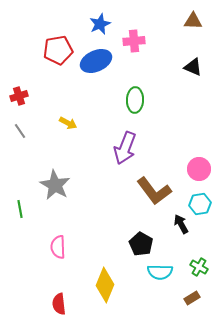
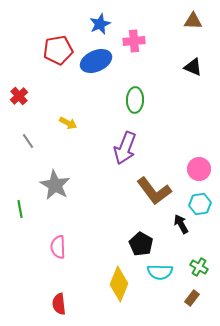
red cross: rotated 24 degrees counterclockwise
gray line: moved 8 px right, 10 px down
yellow diamond: moved 14 px right, 1 px up
brown rectangle: rotated 21 degrees counterclockwise
